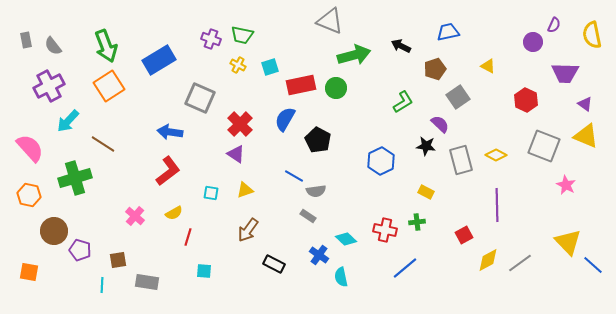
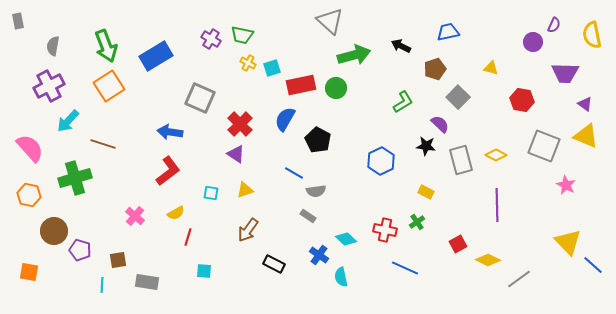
gray triangle at (330, 21): rotated 20 degrees clockwise
purple cross at (211, 39): rotated 12 degrees clockwise
gray rectangle at (26, 40): moved 8 px left, 19 px up
gray semicircle at (53, 46): rotated 48 degrees clockwise
blue rectangle at (159, 60): moved 3 px left, 4 px up
yellow cross at (238, 65): moved 10 px right, 2 px up
yellow triangle at (488, 66): moved 3 px right, 2 px down; rotated 14 degrees counterclockwise
cyan square at (270, 67): moved 2 px right, 1 px down
gray square at (458, 97): rotated 10 degrees counterclockwise
red hexagon at (526, 100): moved 4 px left; rotated 15 degrees counterclockwise
brown line at (103, 144): rotated 15 degrees counterclockwise
blue line at (294, 176): moved 3 px up
yellow semicircle at (174, 213): moved 2 px right
green cross at (417, 222): rotated 28 degrees counterclockwise
red square at (464, 235): moved 6 px left, 9 px down
yellow diamond at (488, 260): rotated 55 degrees clockwise
gray line at (520, 263): moved 1 px left, 16 px down
blue line at (405, 268): rotated 64 degrees clockwise
